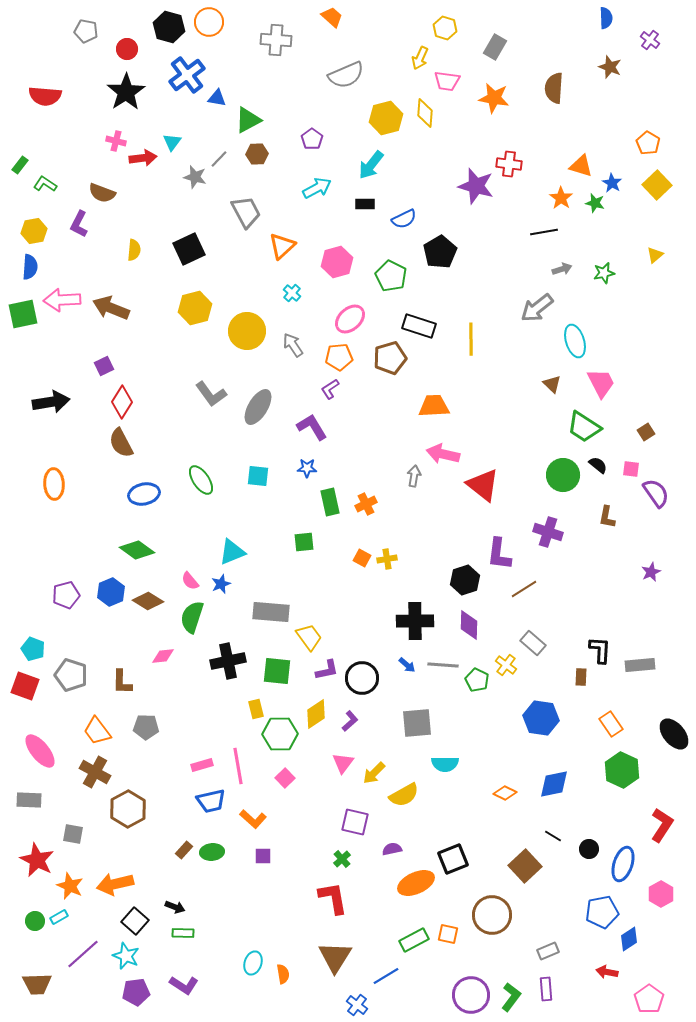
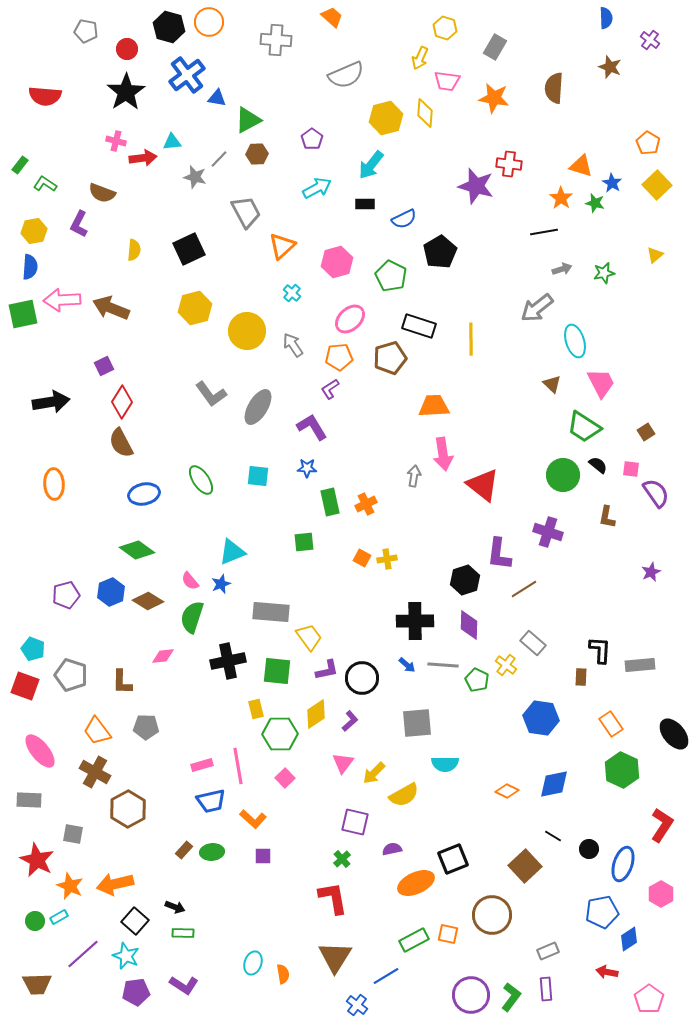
cyan triangle at (172, 142): rotated 48 degrees clockwise
pink arrow at (443, 454): rotated 112 degrees counterclockwise
orange diamond at (505, 793): moved 2 px right, 2 px up
